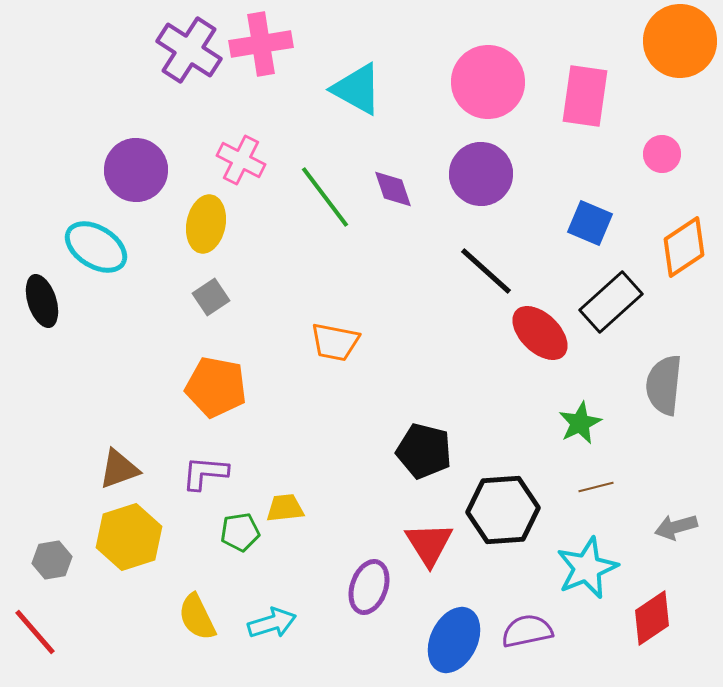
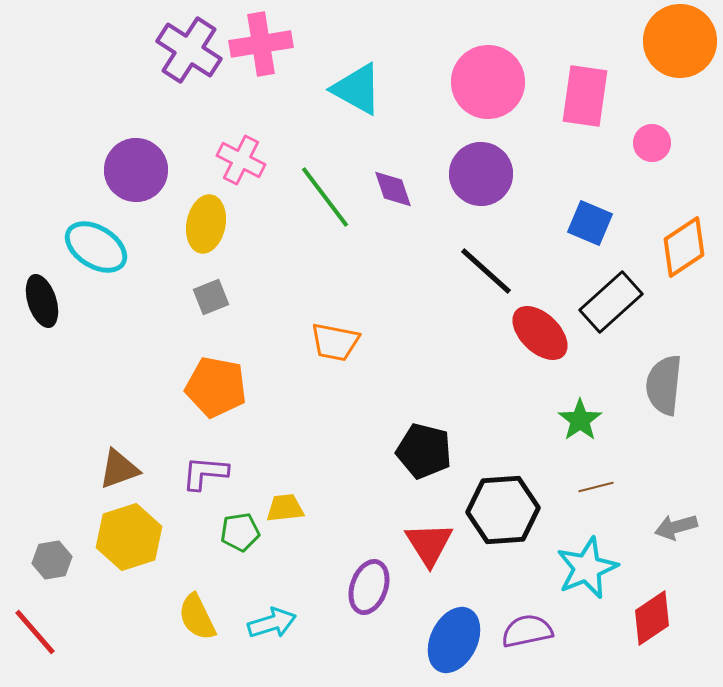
pink circle at (662, 154): moved 10 px left, 11 px up
gray square at (211, 297): rotated 12 degrees clockwise
green star at (580, 423): moved 3 px up; rotated 9 degrees counterclockwise
